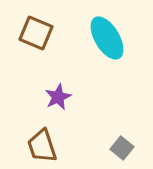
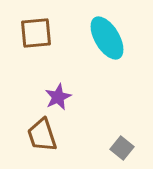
brown square: rotated 28 degrees counterclockwise
brown trapezoid: moved 11 px up
